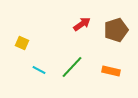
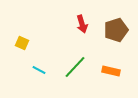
red arrow: rotated 108 degrees clockwise
green line: moved 3 px right
